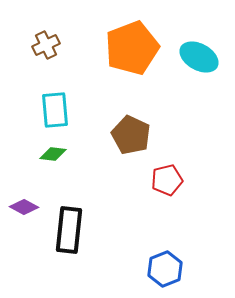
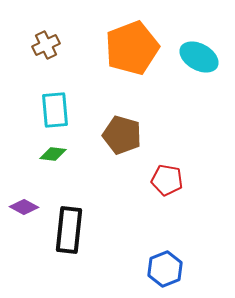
brown pentagon: moved 9 px left; rotated 9 degrees counterclockwise
red pentagon: rotated 24 degrees clockwise
